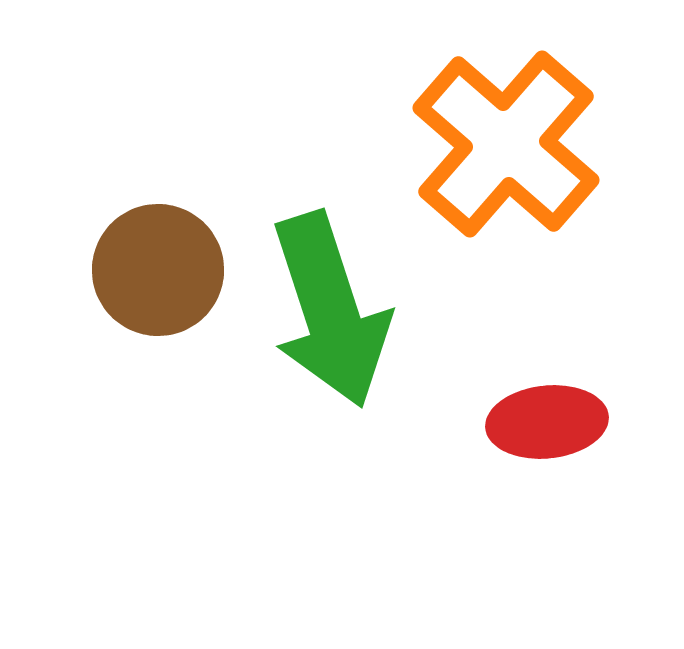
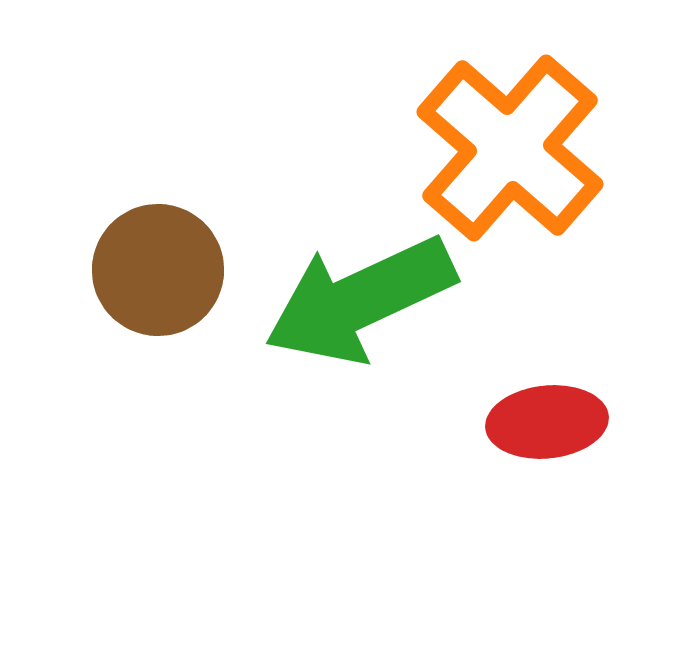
orange cross: moved 4 px right, 4 px down
green arrow: moved 30 px right, 10 px up; rotated 83 degrees clockwise
